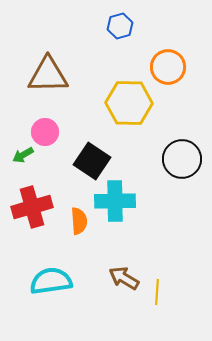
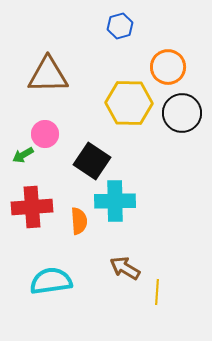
pink circle: moved 2 px down
black circle: moved 46 px up
red cross: rotated 12 degrees clockwise
brown arrow: moved 1 px right, 10 px up
